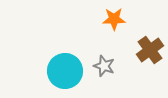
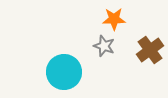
gray star: moved 20 px up
cyan circle: moved 1 px left, 1 px down
